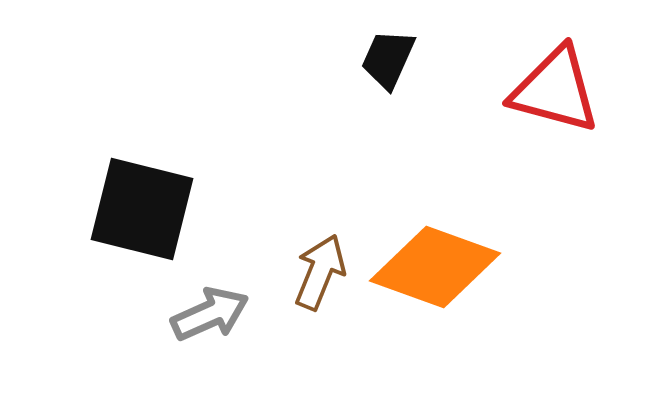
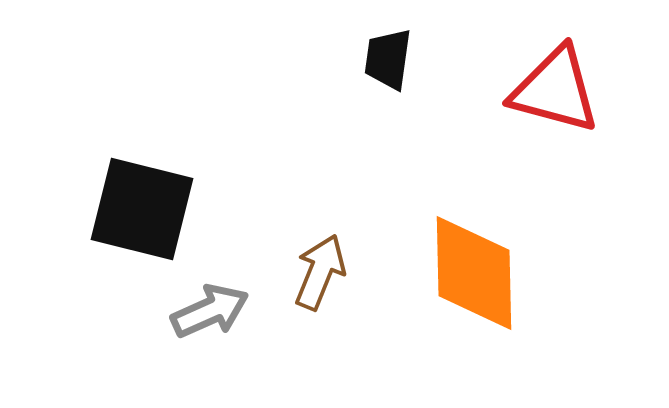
black trapezoid: rotated 16 degrees counterclockwise
orange diamond: moved 39 px right, 6 px down; rotated 69 degrees clockwise
gray arrow: moved 3 px up
